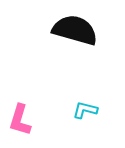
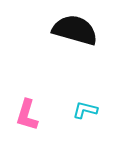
pink L-shape: moved 7 px right, 5 px up
